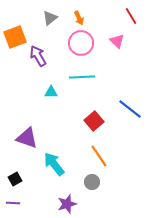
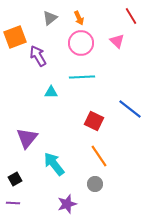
red square: rotated 24 degrees counterclockwise
purple triangle: rotated 50 degrees clockwise
gray circle: moved 3 px right, 2 px down
